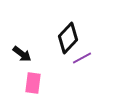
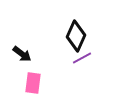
black diamond: moved 8 px right, 2 px up; rotated 20 degrees counterclockwise
